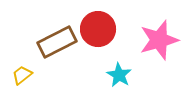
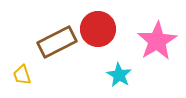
pink star: moved 2 px left, 1 px down; rotated 15 degrees counterclockwise
yellow trapezoid: rotated 70 degrees counterclockwise
